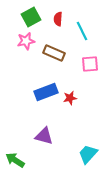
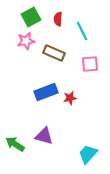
green arrow: moved 16 px up
